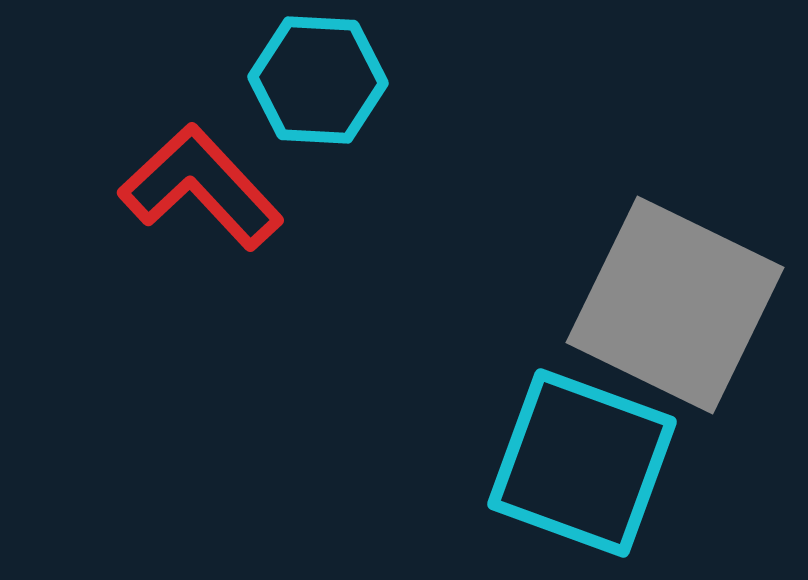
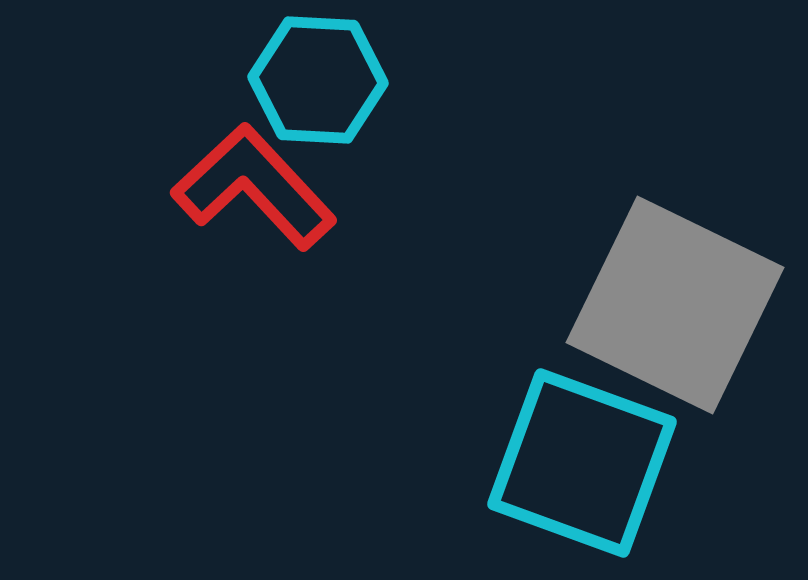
red L-shape: moved 53 px right
